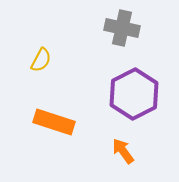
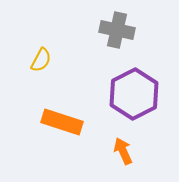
gray cross: moved 5 px left, 2 px down
orange rectangle: moved 8 px right
orange arrow: rotated 12 degrees clockwise
